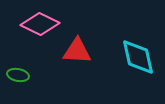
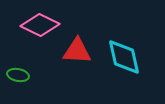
pink diamond: moved 1 px down
cyan diamond: moved 14 px left
